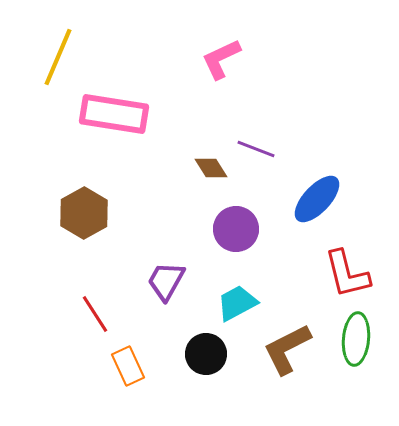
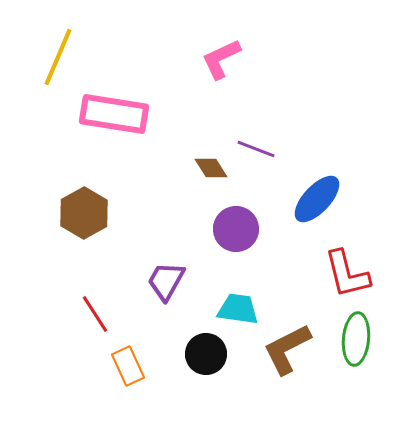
cyan trapezoid: moved 1 px right, 6 px down; rotated 36 degrees clockwise
